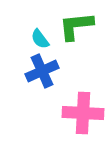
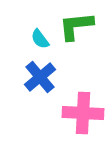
blue cross: moved 2 px left, 6 px down; rotated 16 degrees counterclockwise
